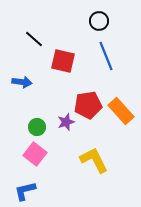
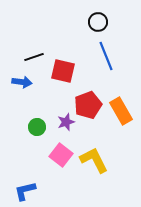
black circle: moved 1 px left, 1 px down
black line: moved 18 px down; rotated 60 degrees counterclockwise
red square: moved 10 px down
red pentagon: rotated 12 degrees counterclockwise
orange rectangle: rotated 12 degrees clockwise
pink square: moved 26 px right, 1 px down
